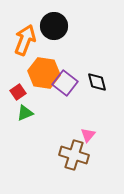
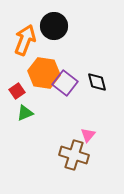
red square: moved 1 px left, 1 px up
